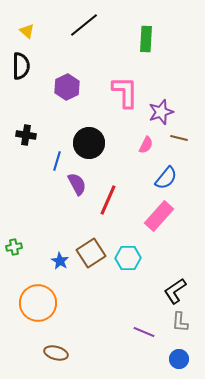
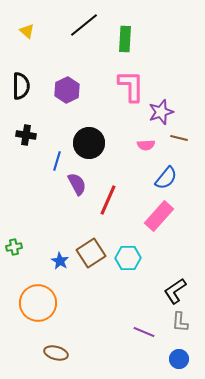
green rectangle: moved 21 px left
black semicircle: moved 20 px down
purple hexagon: moved 3 px down
pink L-shape: moved 6 px right, 6 px up
pink semicircle: rotated 60 degrees clockwise
